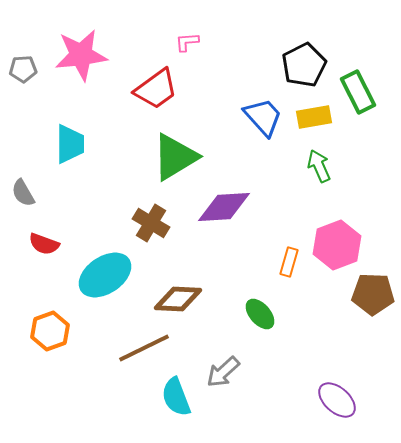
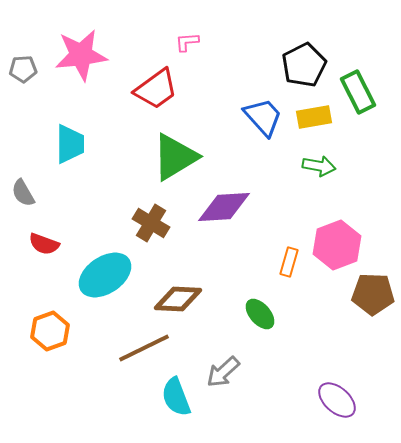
green arrow: rotated 124 degrees clockwise
